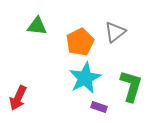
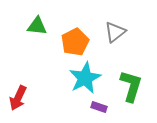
orange pentagon: moved 5 px left
